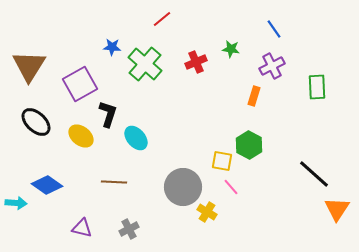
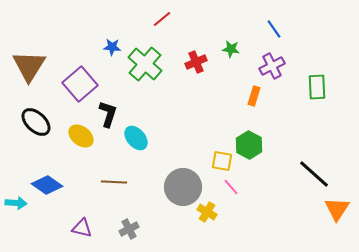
purple square: rotated 12 degrees counterclockwise
